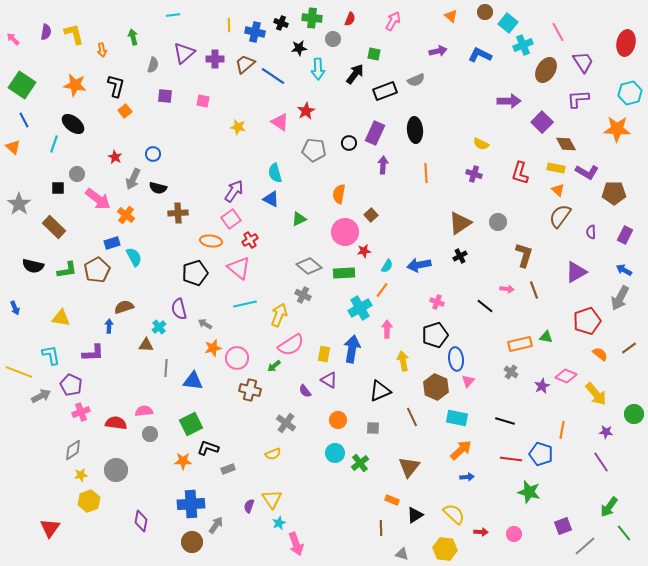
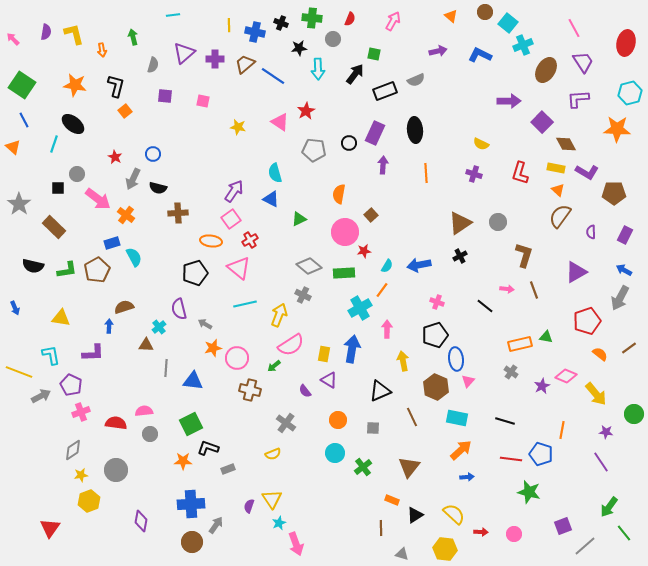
pink line at (558, 32): moved 16 px right, 4 px up
green cross at (360, 463): moved 3 px right, 4 px down
